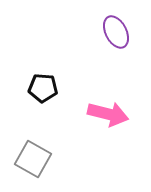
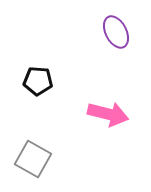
black pentagon: moved 5 px left, 7 px up
